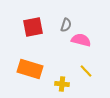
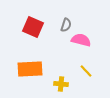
red square: rotated 35 degrees clockwise
orange rectangle: rotated 20 degrees counterclockwise
yellow cross: moved 1 px left
